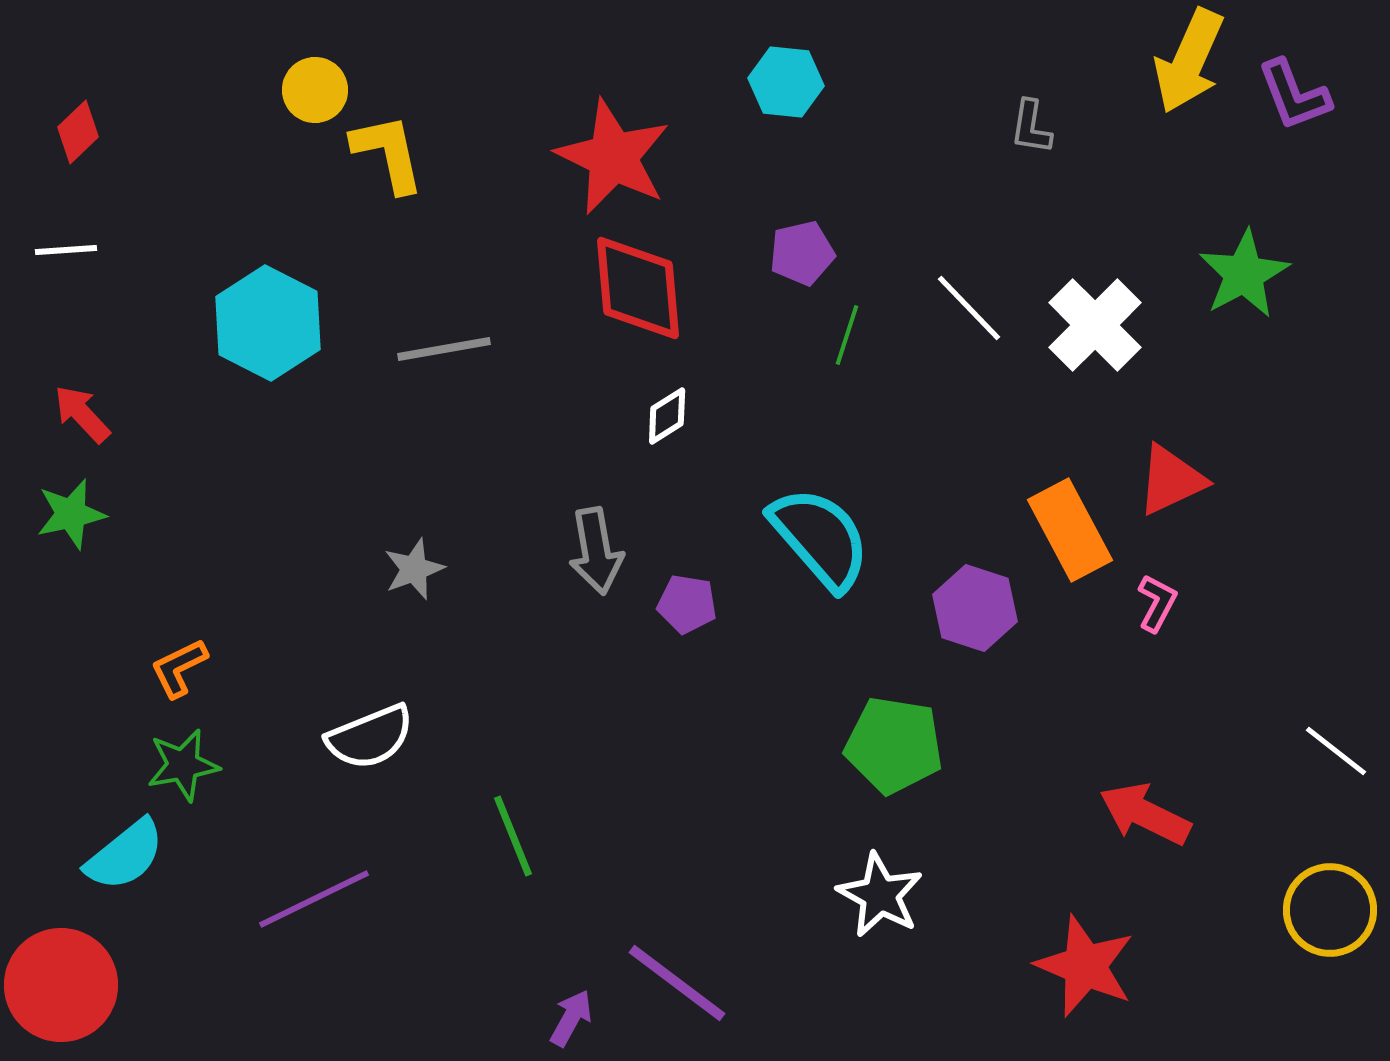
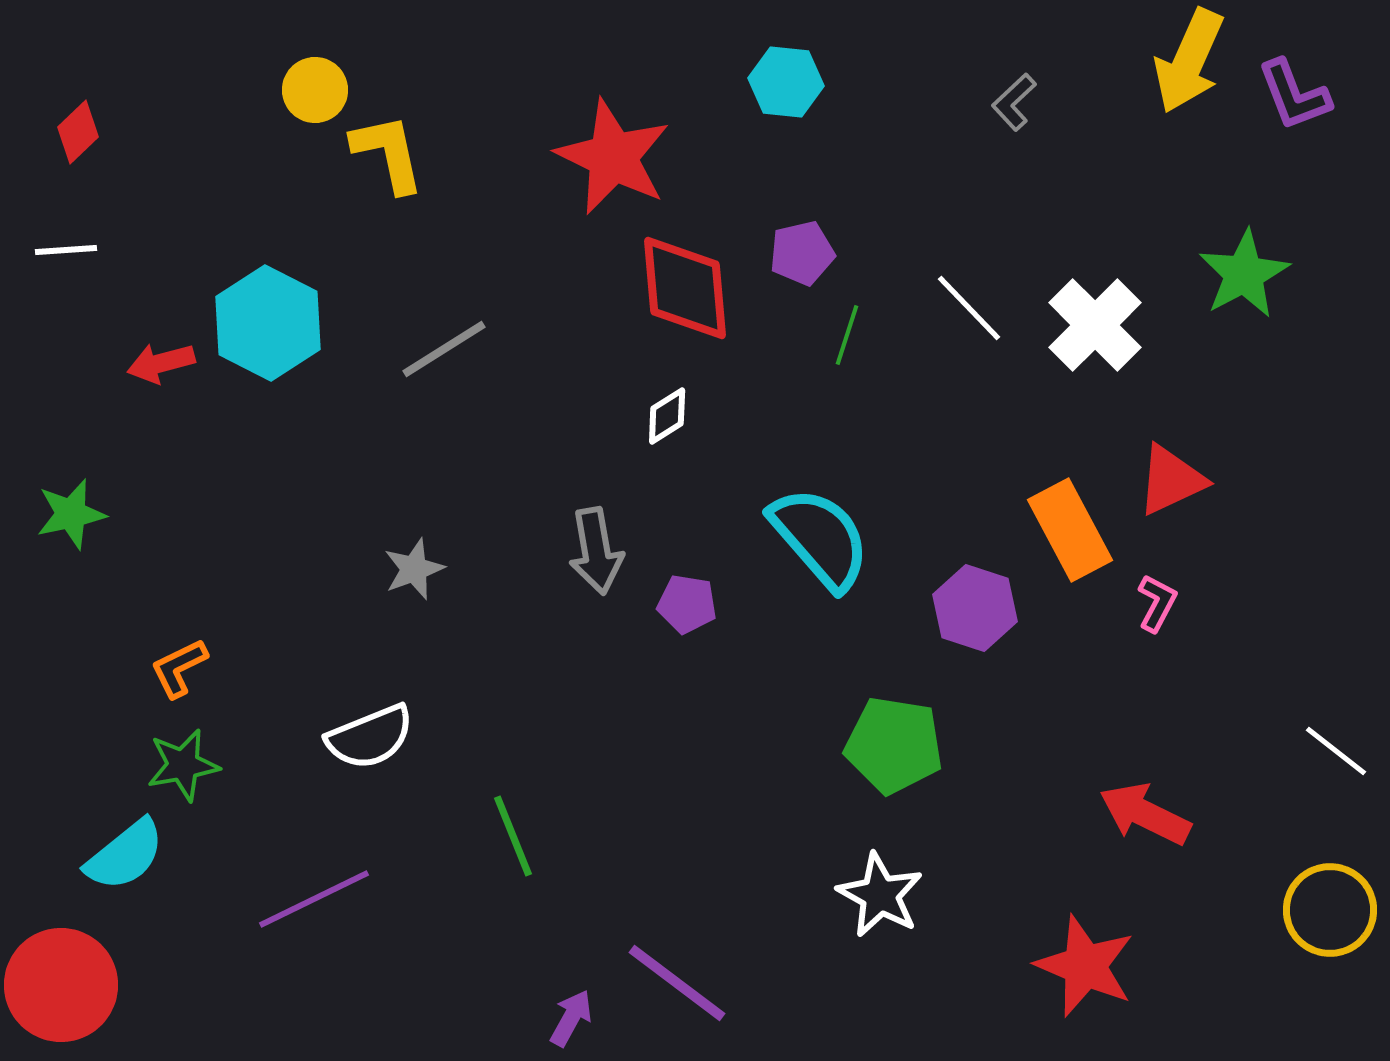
gray L-shape at (1031, 127): moved 17 px left, 25 px up; rotated 38 degrees clockwise
red diamond at (638, 288): moved 47 px right
gray line at (444, 349): rotated 22 degrees counterclockwise
red arrow at (82, 414): moved 79 px right, 51 px up; rotated 62 degrees counterclockwise
